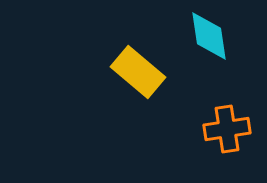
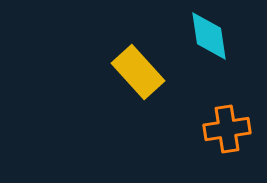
yellow rectangle: rotated 8 degrees clockwise
